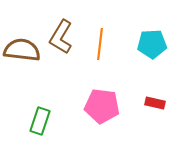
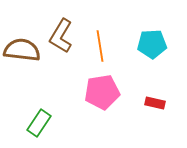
brown L-shape: moved 1 px up
orange line: moved 2 px down; rotated 16 degrees counterclockwise
pink pentagon: moved 14 px up; rotated 16 degrees counterclockwise
green rectangle: moved 1 px left, 2 px down; rotated 16 degrees clockwise
